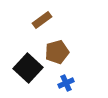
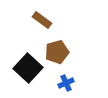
brown rectangle: rotated 72 degrees clockwise
